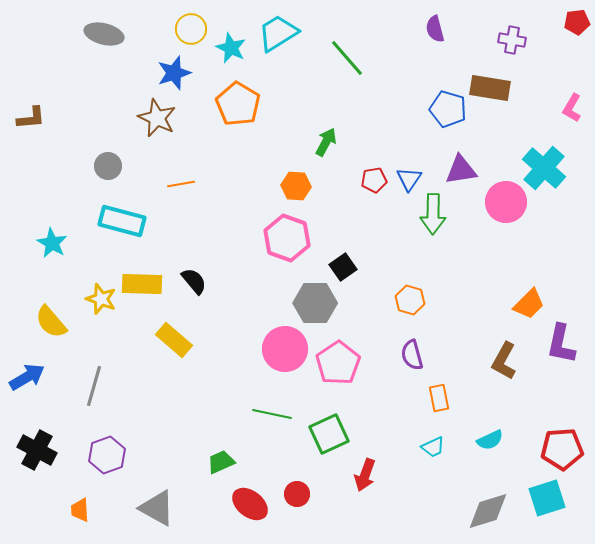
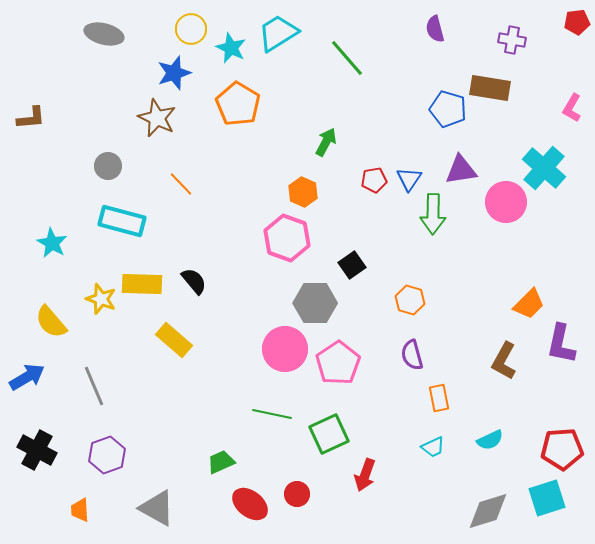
orange line at (181, 184): rotated 56 degrees clockwise
orange hexagon at (296, 186): moved 7 px right, 6 px down; rotated 20 degrees clockwise
black square at (343, 267): moved 9 px right, 2 px up
gray line at (94, 386): rotated 39 degrees counterclockwise
